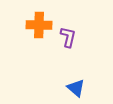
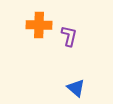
purple L-shape: moved 1 px right, 1 px up
